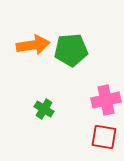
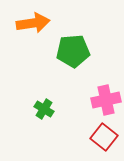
orange arrow: moved 22 px up
green pentagon: moved 2 px right, 1 px down
red square: rotated 28 degrees clockwise
